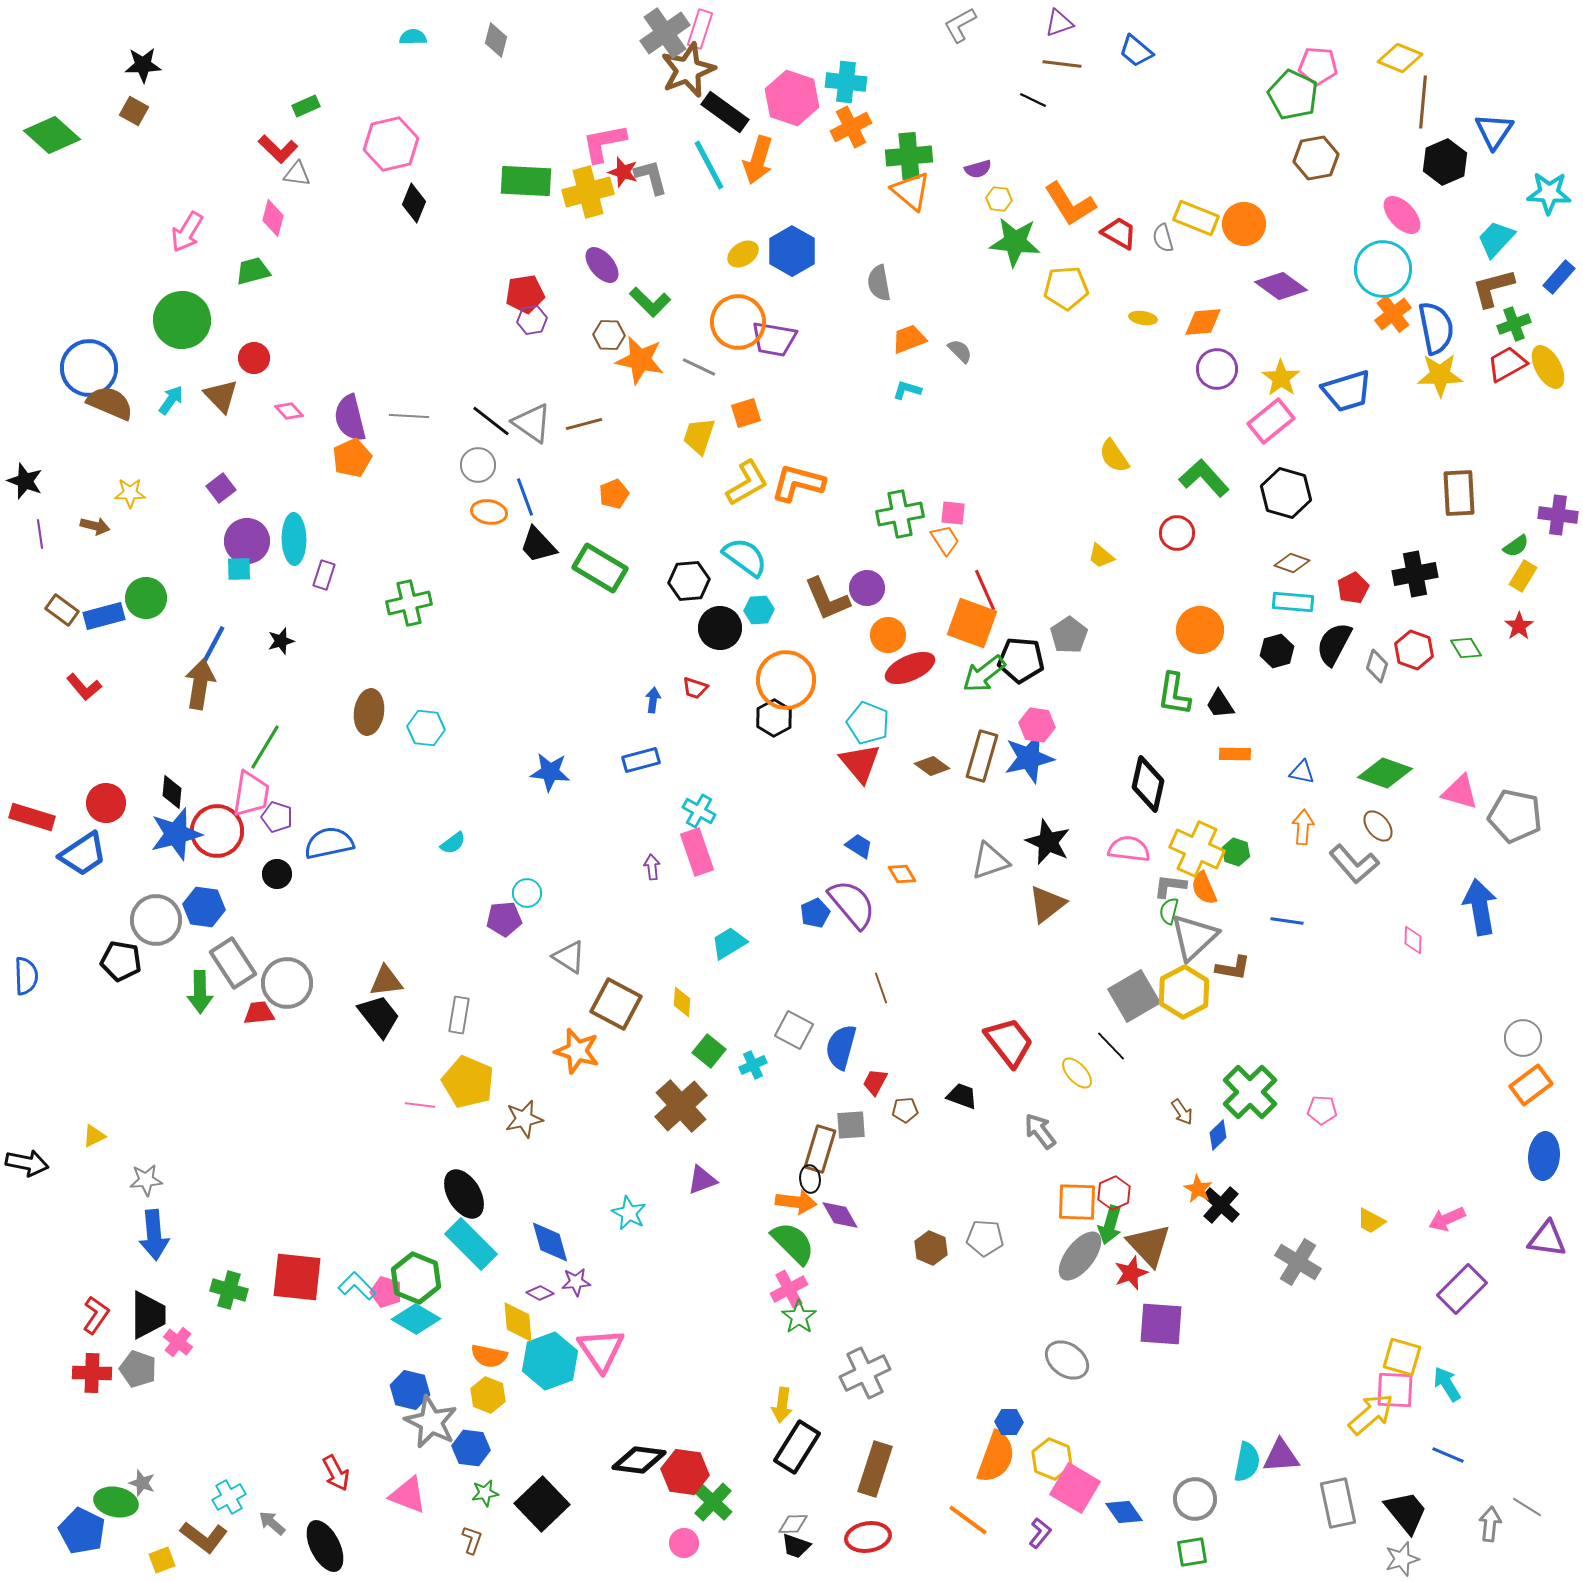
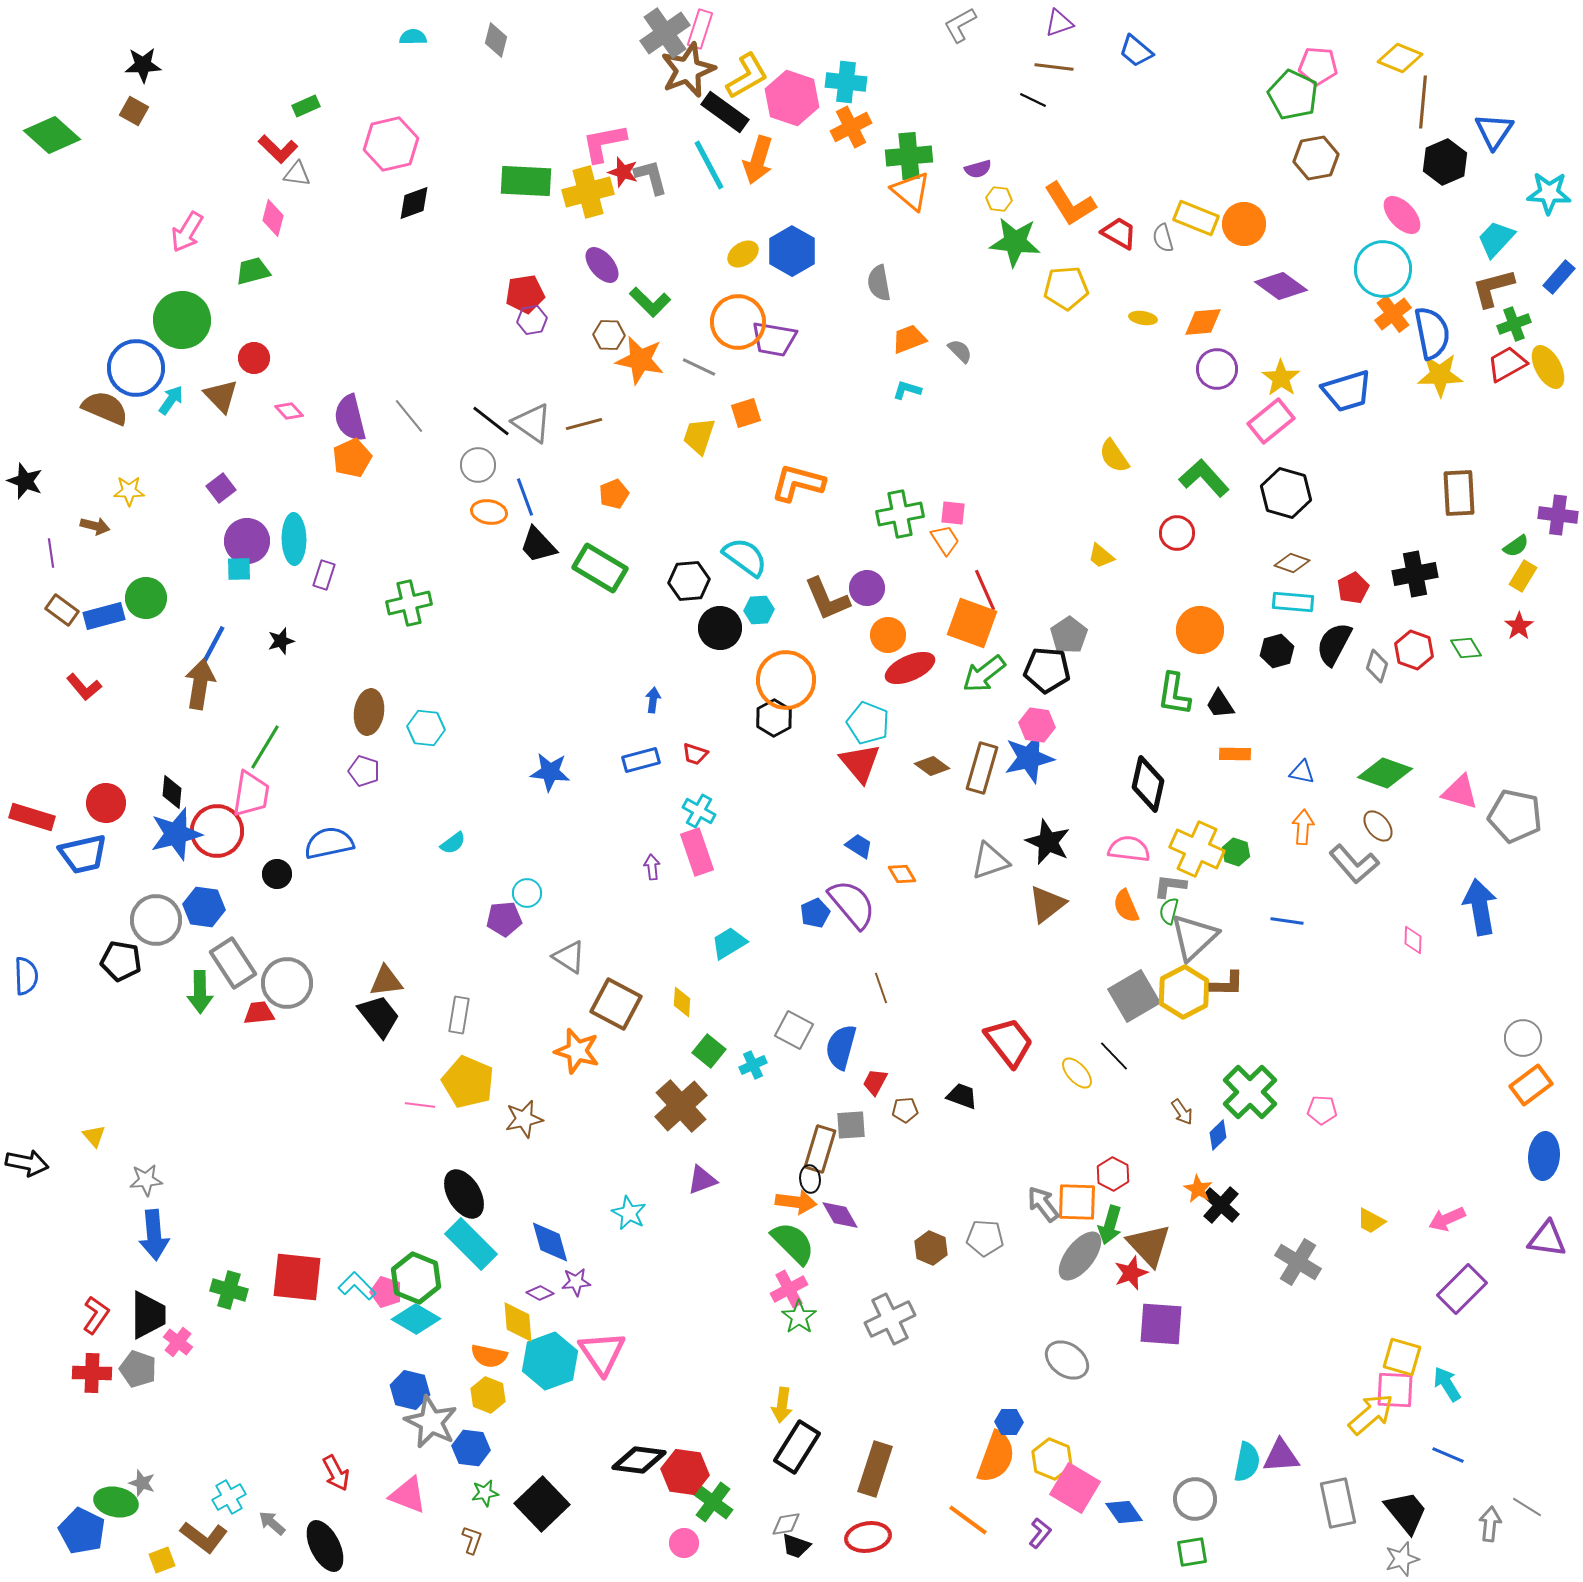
brown line at (1062, 64): moved 8 px left, 3 px down
black diamond at (414, 203): rotated 48 degrees clockwise
blue semicircle at (1436, 328): moved 4 px left, 5 px down
blue circle at (89, 368): moved 47 px right
brown semicircle at (110, 403): moved 5 px left, 5 px down
gray line at (409, 416): rotated 48 degrees clockwise
yellow L-shape at (747, 483): moved 407 px up
yellow star at (130, 493): moved 1 px left, 2 px up
purple line at (40, 534): moved 11 px right, 19 px down
black pentagon at (1021, 660): moved 26 px right, 10 px down
red trapezoid at (695, 688): moved 66 px down
brown rectangle at (982, 756): moved 12 px down
purple pentagon at (277, 817): moved 87 px right, 46 px up
blue trapezoid at (83, 854): rotated 21 degrees clockwise
orange semicircle at (1204, 888): moved 78 px left, 18 px down
brown L-shape at (1233, 968): moved 6 px left, 16 px down; rotated 9 degrees counterclockwise
black line at (1111, 1046): moved 3 px right, 10 px down
gray arrow at (1040, 1131): moved 3 px right, 73 px down
yellow triangle at (94, 1136): rotated 45 degrees counterclockwise
red hexagon at (1114, 1193): moved 1 px left, 19 px up; rotated 8 degrees counterclockwise
pink triangle at (601, 1350): moved 1 px right, 3 px down
gray cross at (865, 1373): moved 25 px right, 54 px up
green cross at (713, 1502): rotated 6 degrees counterclockwise
gray diamond at (793, 1524): moved 7 px left; rotated 8 degrees counterclockwise
